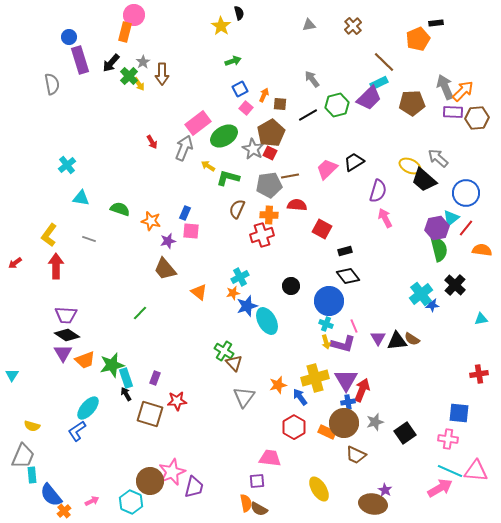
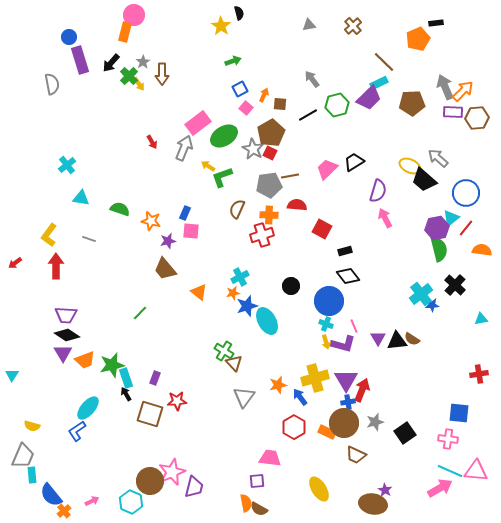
green L-shape at (228, 178): moved 6 px left, 1 px up; rotated 35 degrees counterclockwise
